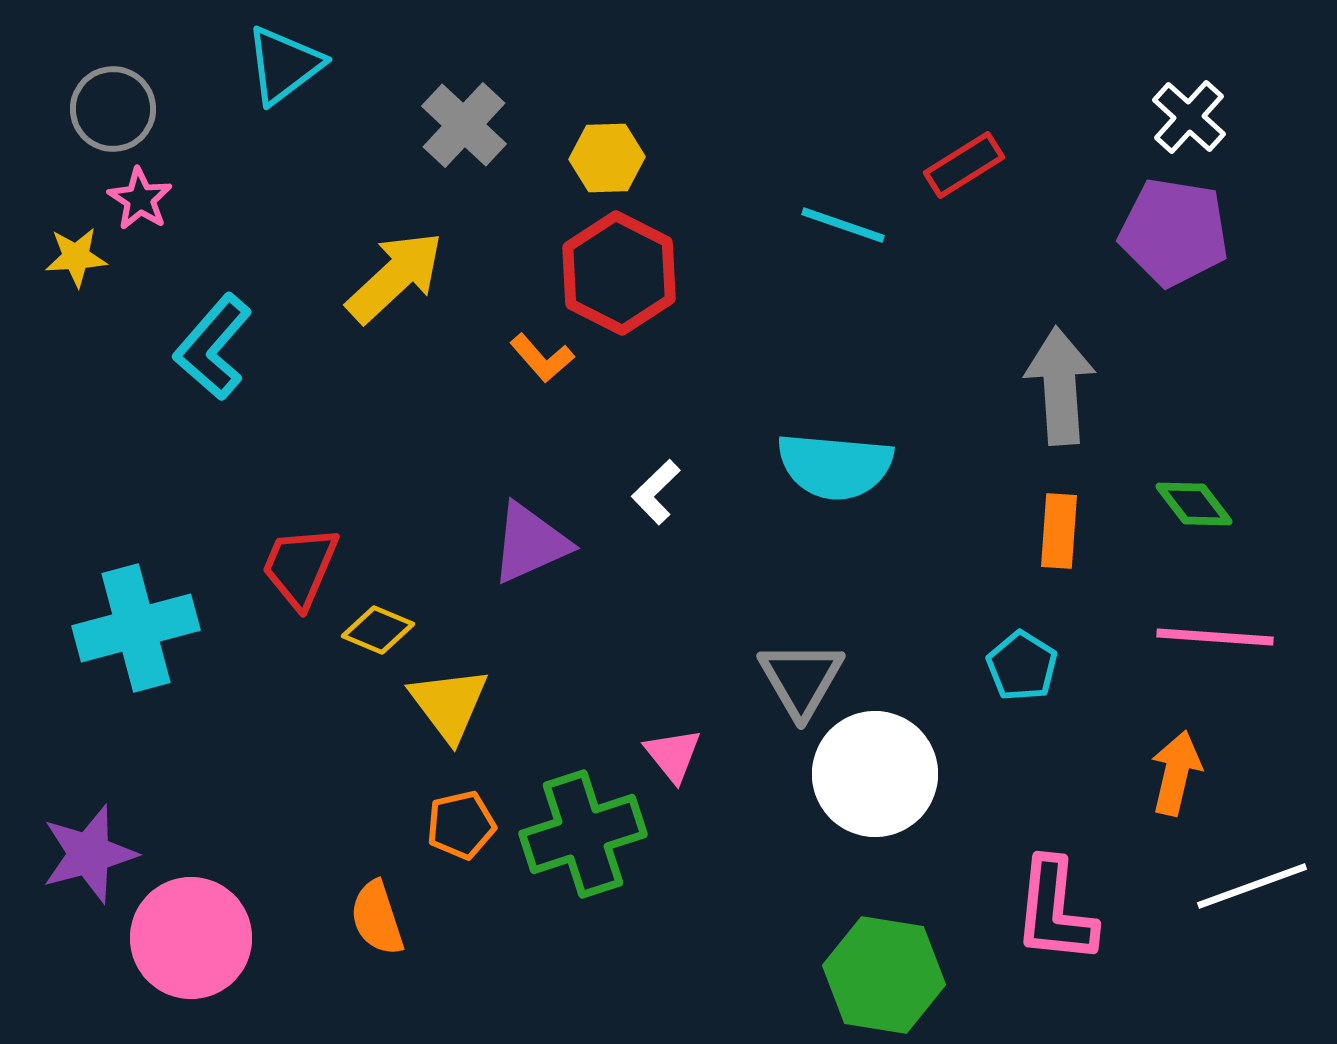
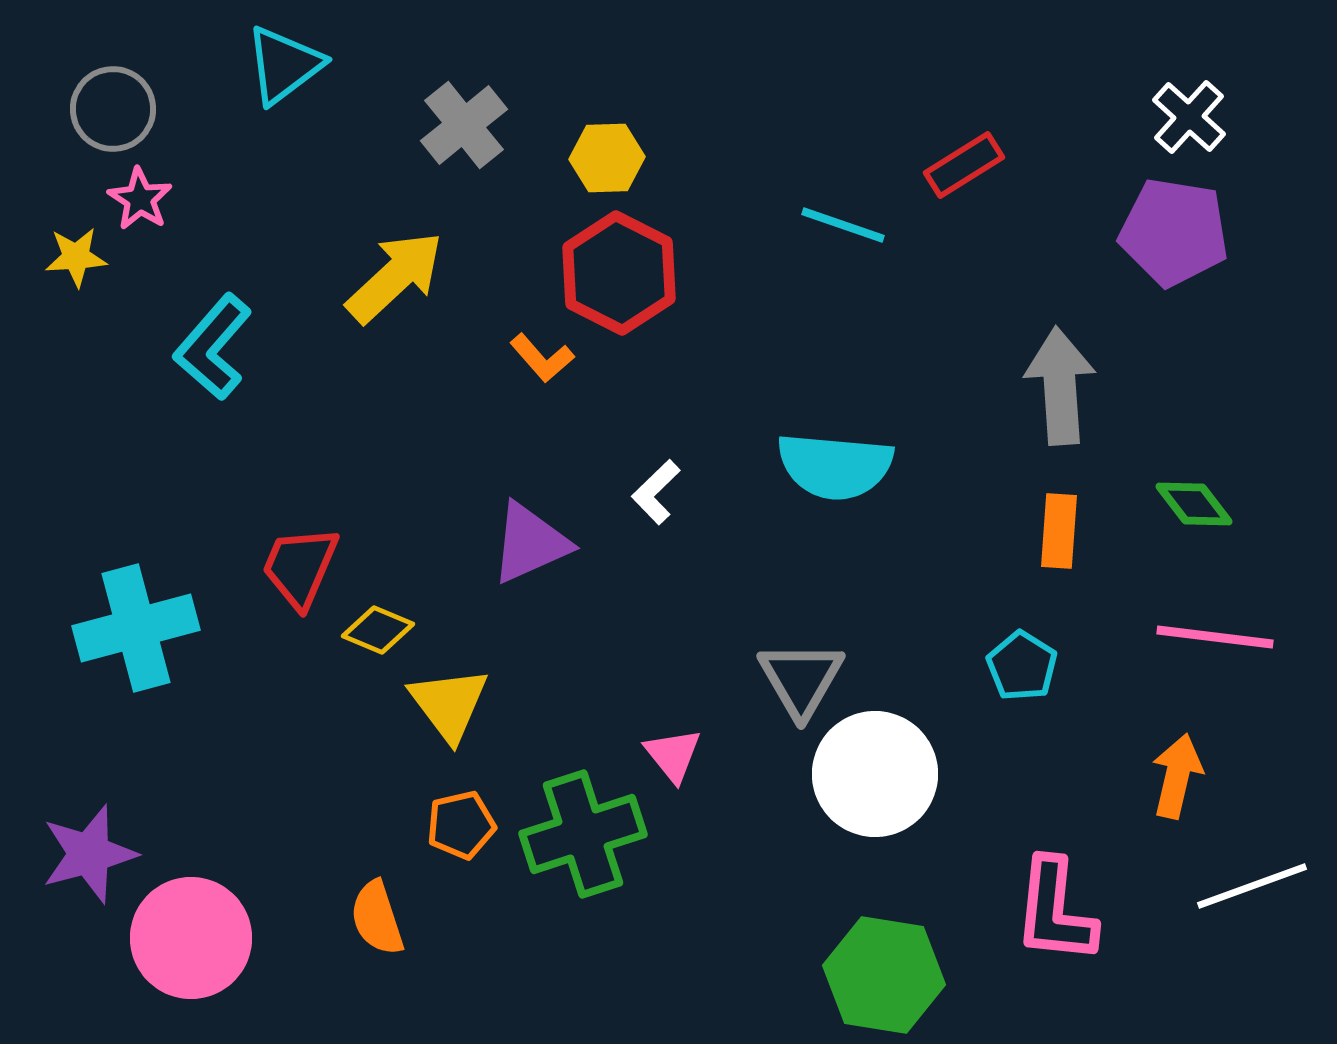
gray cross: rotated 8 degrees clockwise
pink line: rotated 3 degrees clockwise
orange arrow: moved 1 px right, 3 px down
